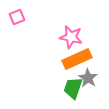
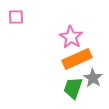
pink square: moved 1 px left; rotated 21 degrees clockwise
pink star: rotated 20 degrees clockwise
gray star: moved 5 px right
